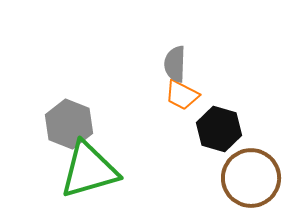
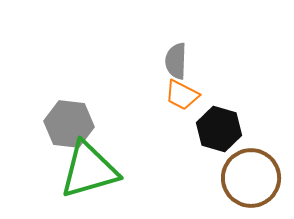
gray semicircle: moved 1 px right, 3 px up
gray hexagon: rotated 15 degrees counterclockwise
